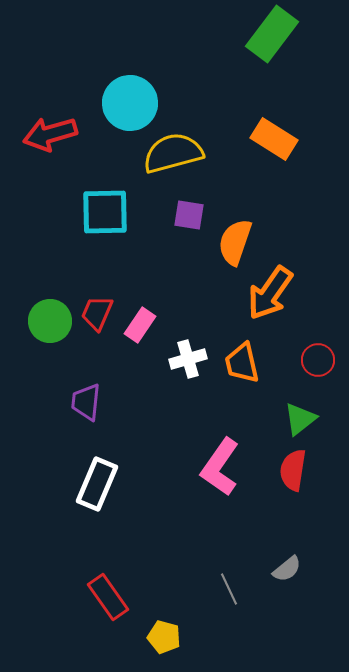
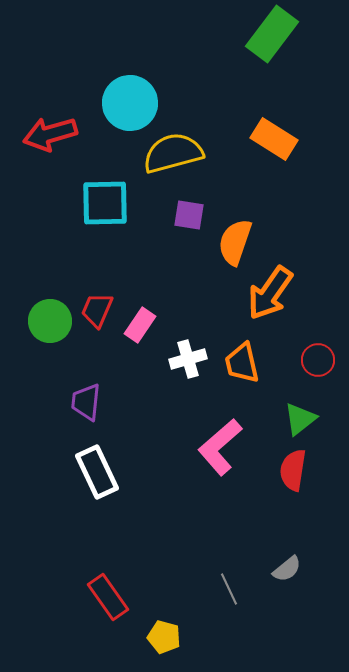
cyan square: moved 9 px up
red trapezoid: moved 3 px up
pink L-shape: moved 20 px up; rotated 14 degrees clockwise
white rectangle: moved 12 px up; rotated 48 degrees counterclockwise
